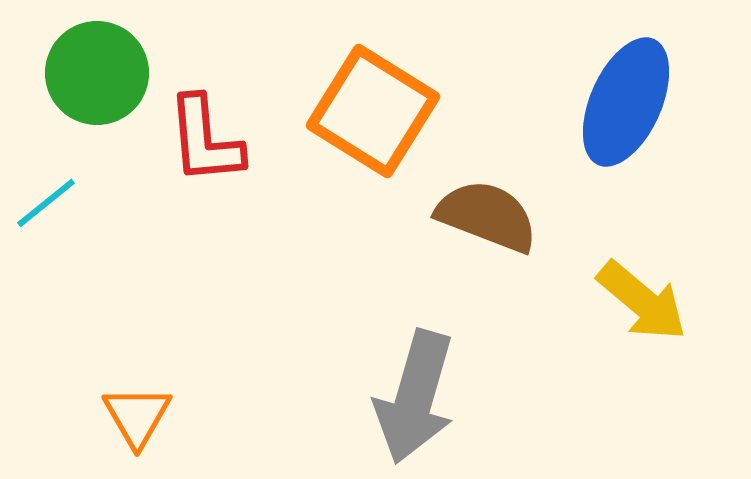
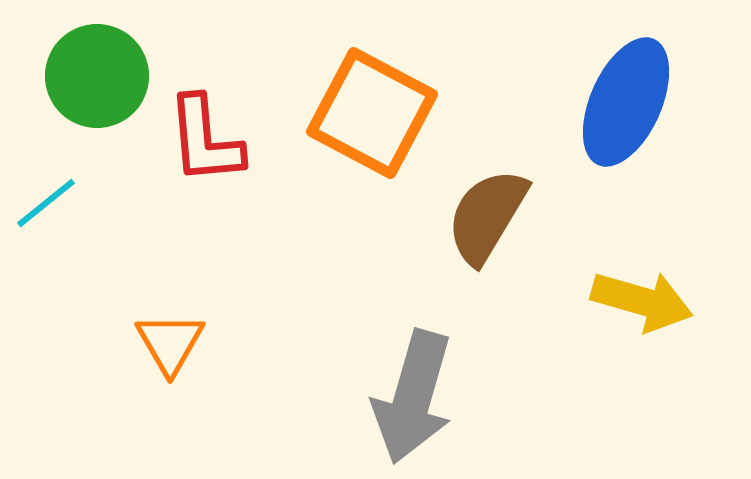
green circle: moved 3 px down
orange square: moved 1 px left, 2 px down; rotated 4 degrees counterclockwise
brown semicircle: rotated 80 degrees counterclockwise
yellow arrow: rotated 24 degrees counterclockwise
gray arrow: moved 2 px left
orange triangle: moved 33 px right, 73 px up
